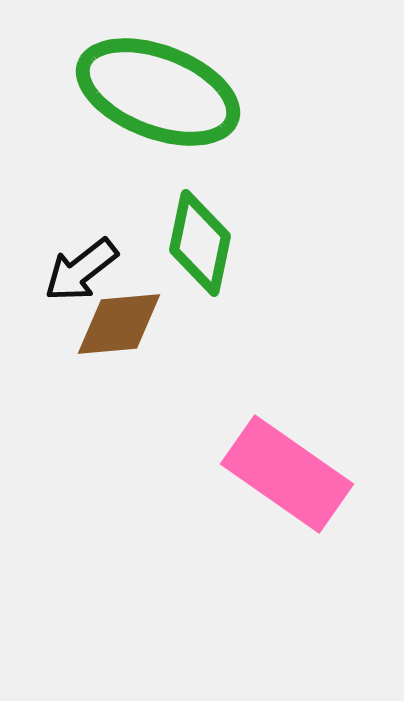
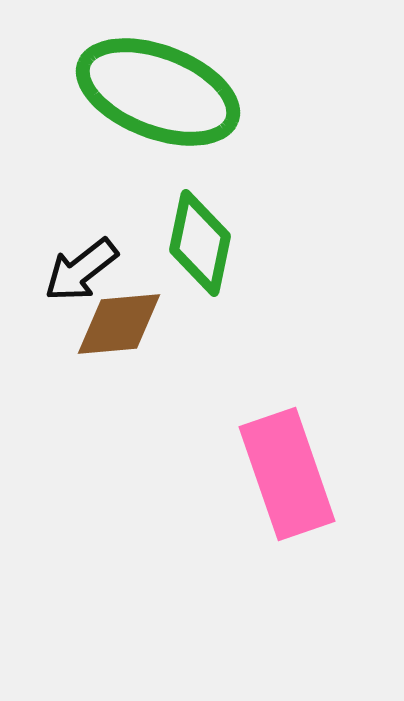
pink rectangle: rotated 36 degrees clockwise
